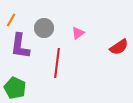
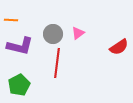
orange line: rotated 64 degrees clockwise
gray circle: moved 9 px right, 6 px down
purple L-shape: rotated 84 degrees counterclockwise
green pentagon: moved 4 px right, 3 px up; rotated 20 degrees clockwise
